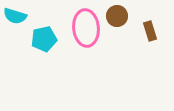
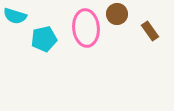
brown circle: moved 2 px up
brown rectangle: rotated 18 degrees counterclockwise
